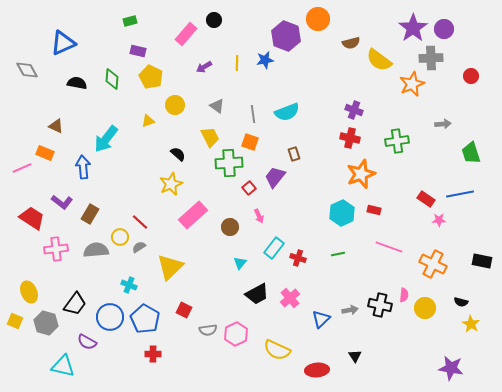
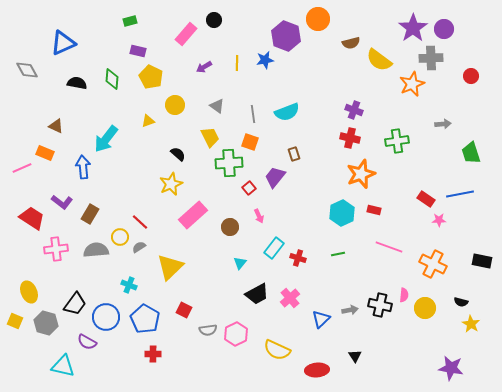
blue circle at (110, 317): moved 4 px left
